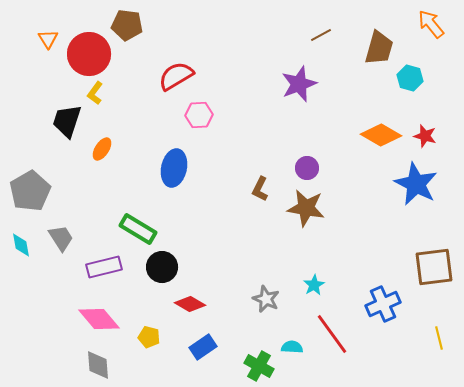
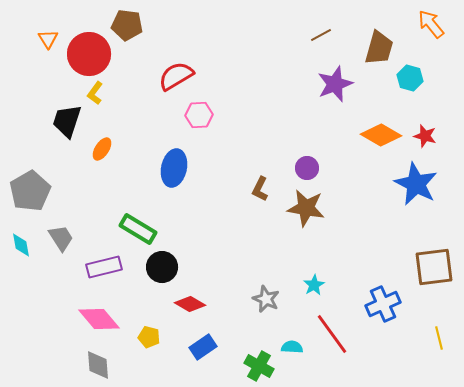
purple star: moved 36 px right
